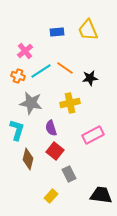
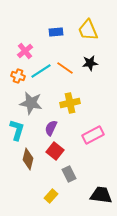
blue rectangle: moved 1 px left
black star: moved 15 px up
purple semicircle: rotated 42 degrees clockwise
